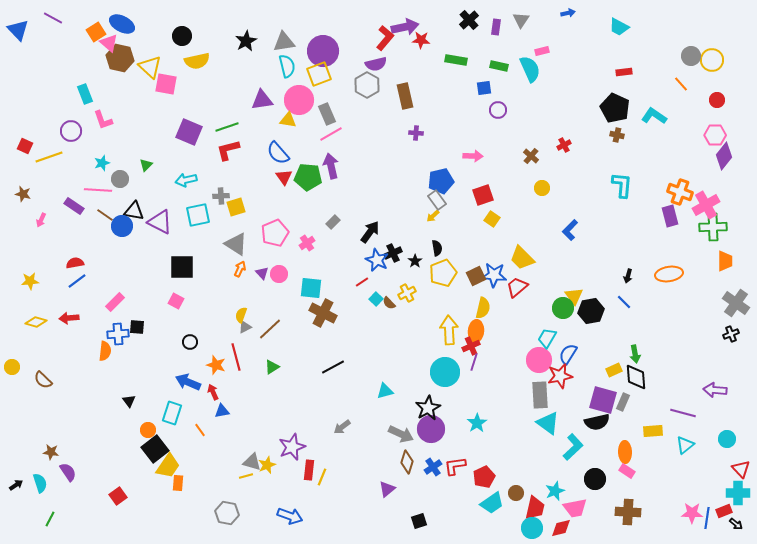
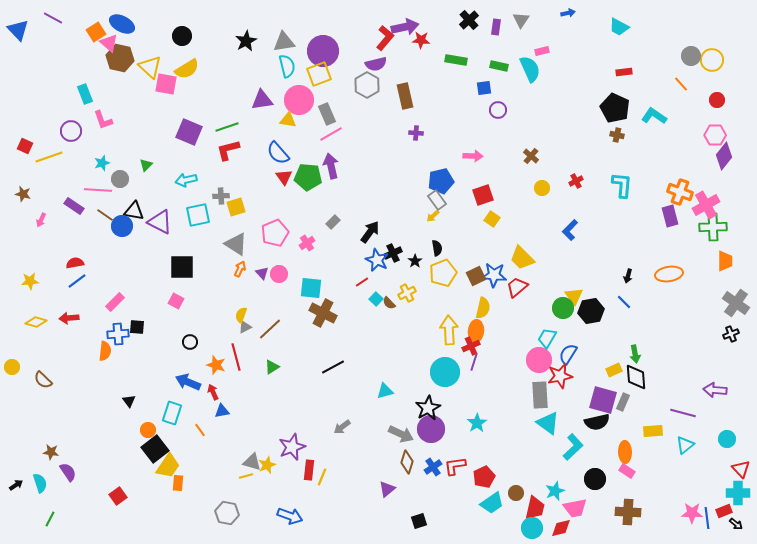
yellow semicircle at (197, 61): moved 10 px left, 8 px down; rotated 20 degrees counterclockwise
red cross at (564, 145): moved 12 px right, 36 px down
blue line at (707, 518): rotated 15 degrees counterclockwise
